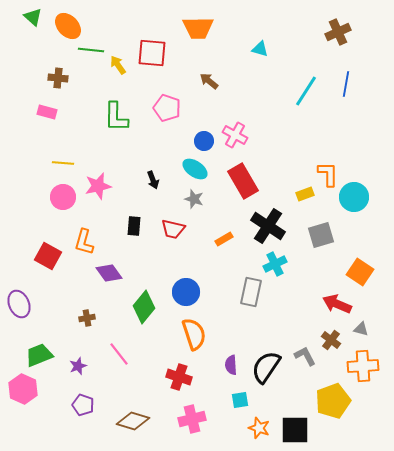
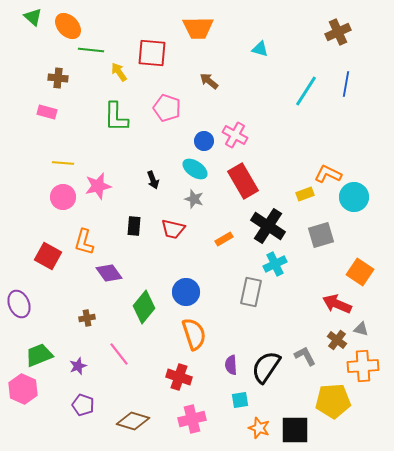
yellow arrow at (118, 65): moved 1 px right, 7 px down
orange L-shape at (328, 174): rotated 64 degrees counterclockwise
brown cross at (331, 340): moved 6 px right
yellow pentagon at (333, 401): rotated 16 degrees clockwise
